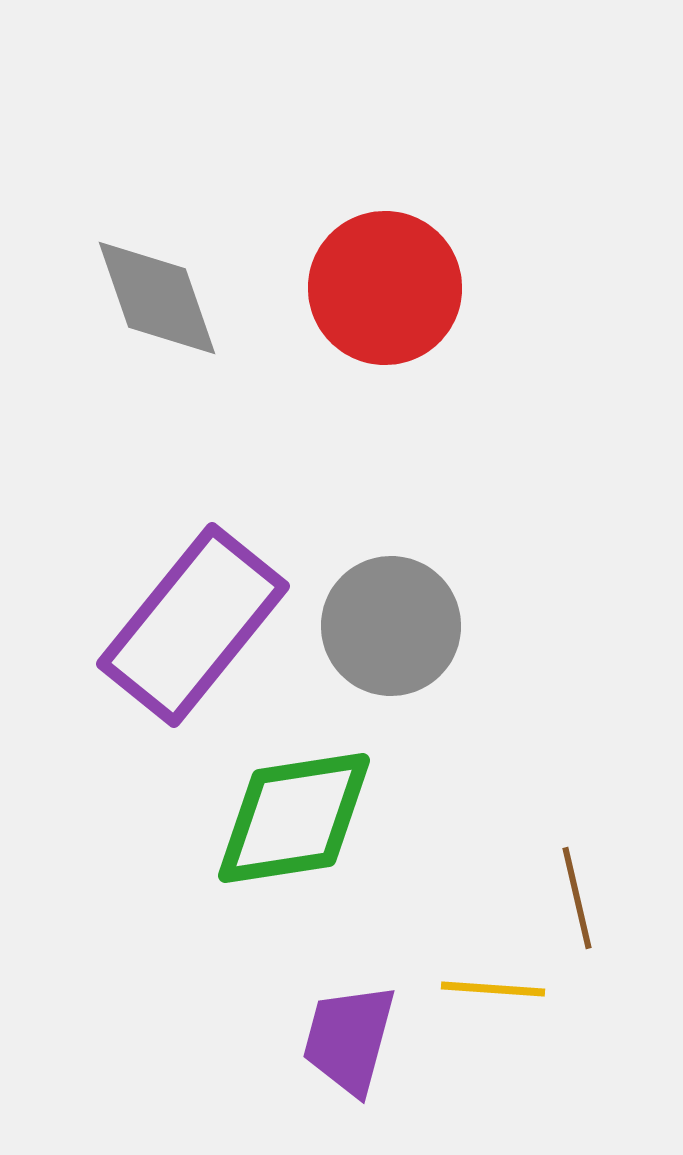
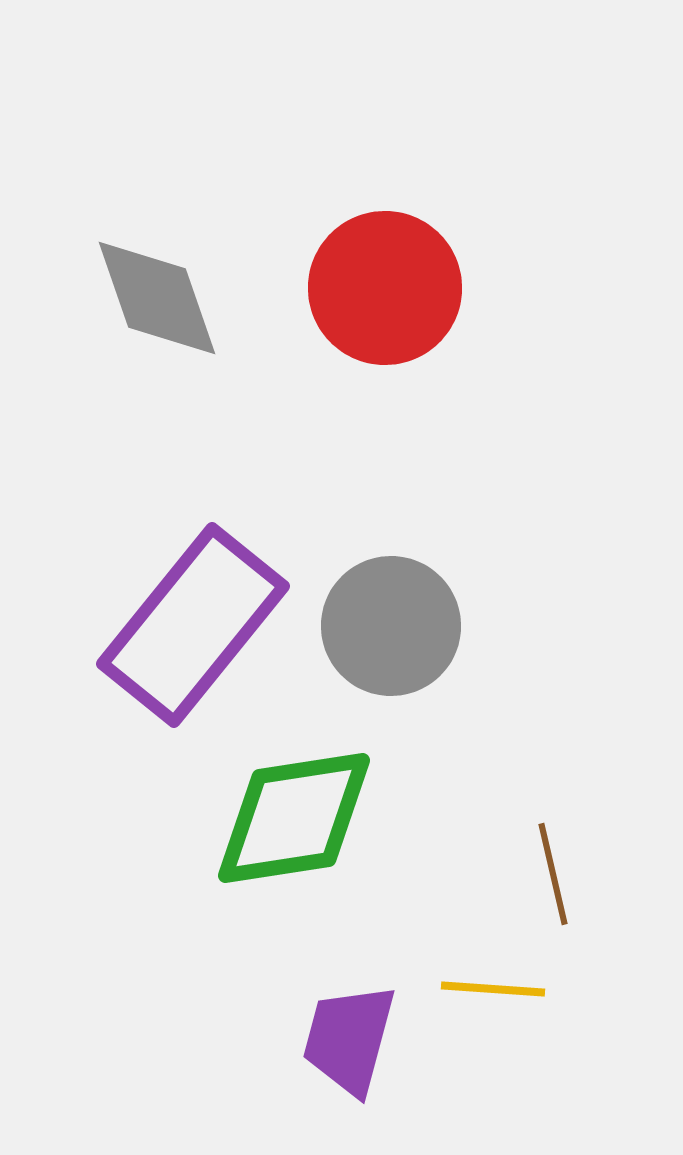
brown line: moved 24 px left, 24 px up
